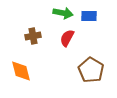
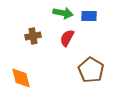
orange diamond: moved 7 px down
